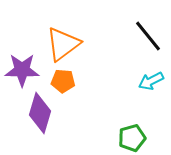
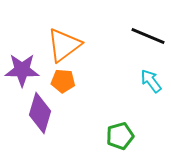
black line: rotated 28 degrees counterclockwise
orange triangle: moved 1 px right, 1 px down
cyan arrow: rotated 80 degrees clockwise
green pentagon: moved 12 px left, 2 px up
